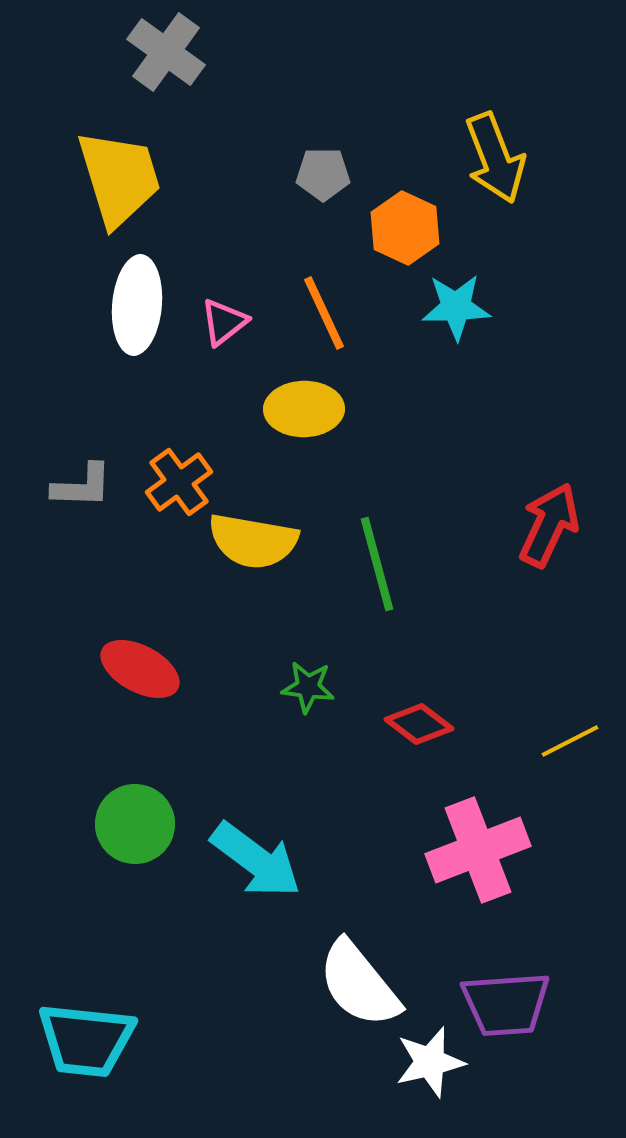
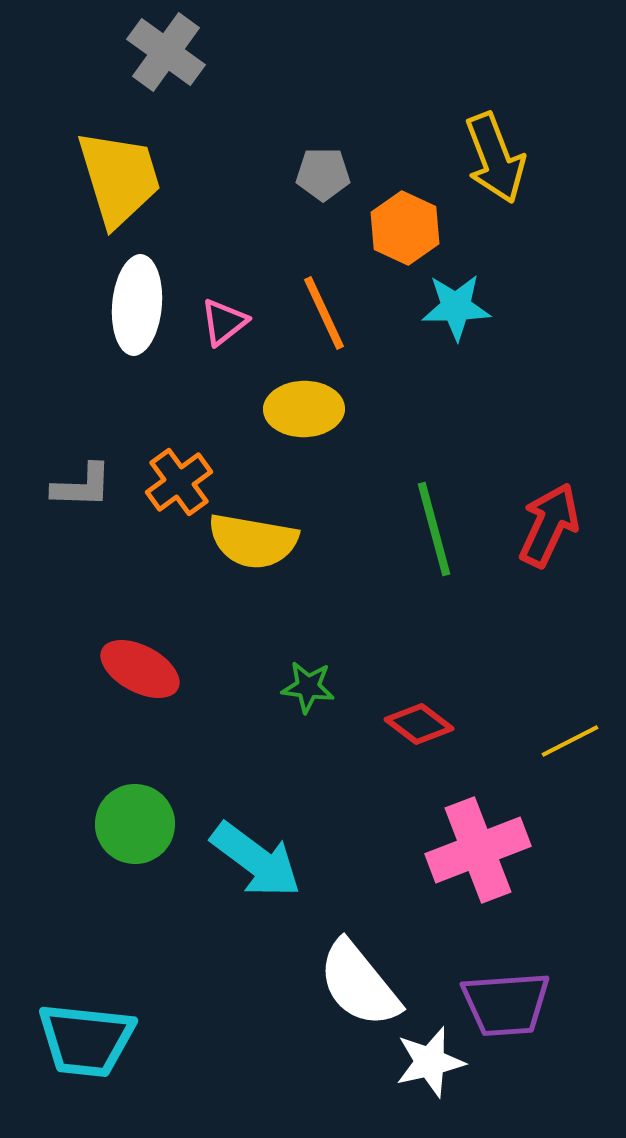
green line: moved 57 px right, 35 px up
